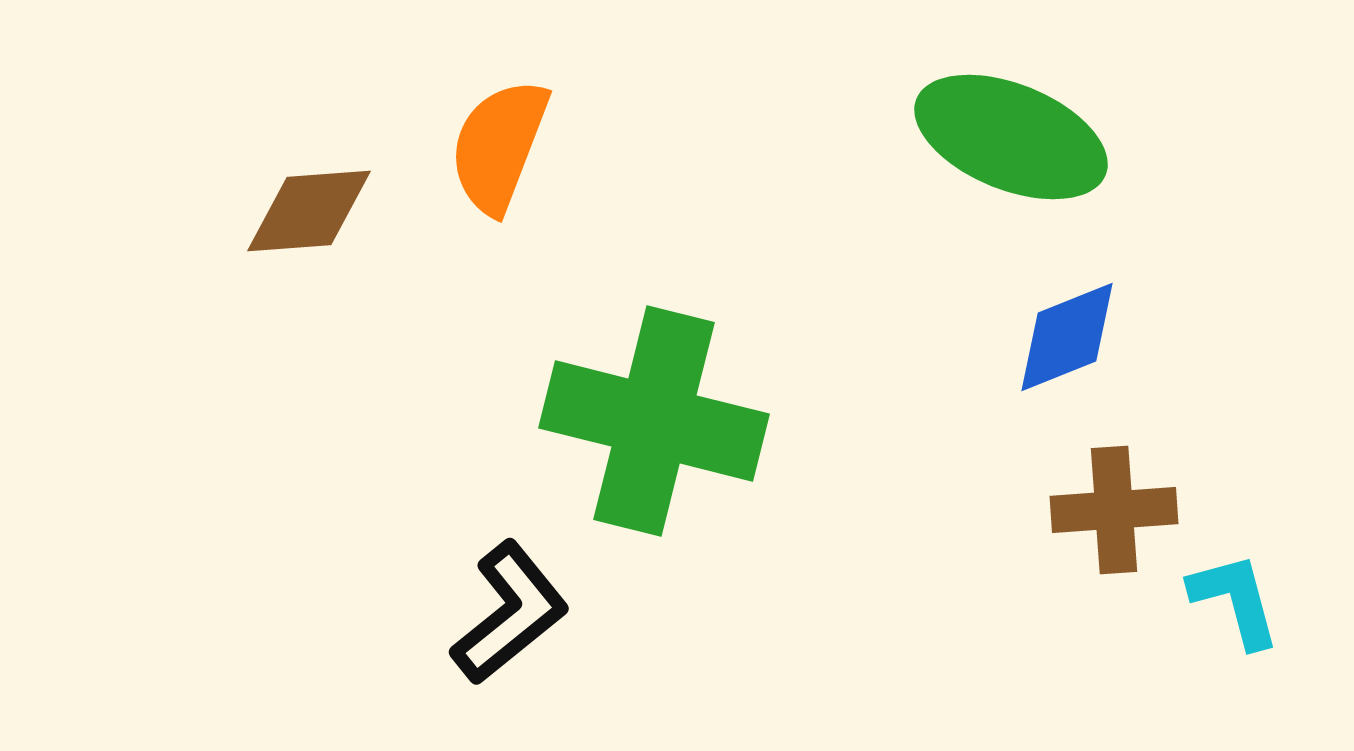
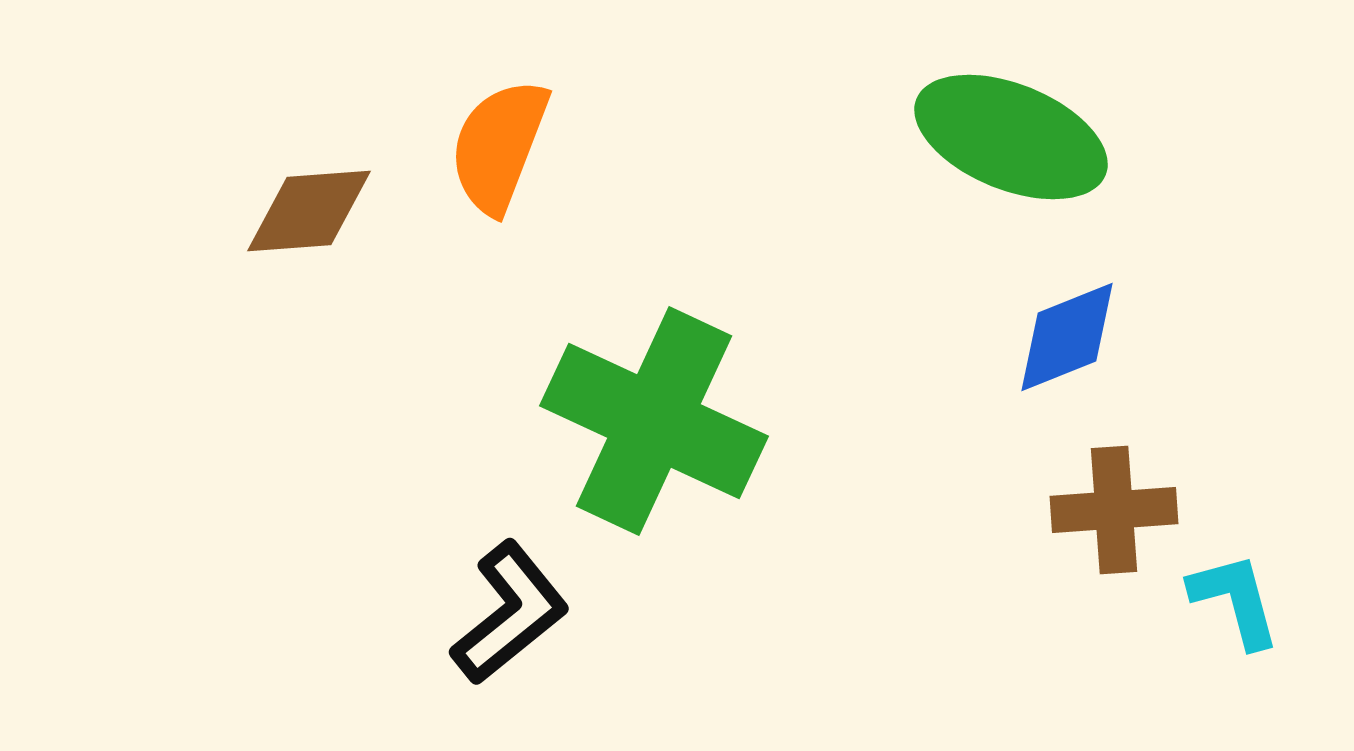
green cross: rotated 11 degrees clockwise
